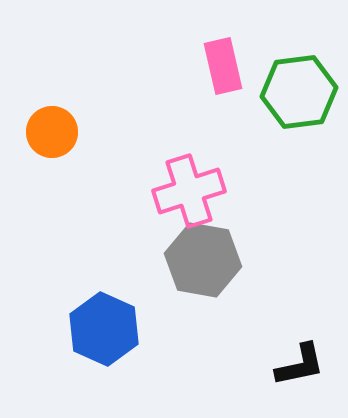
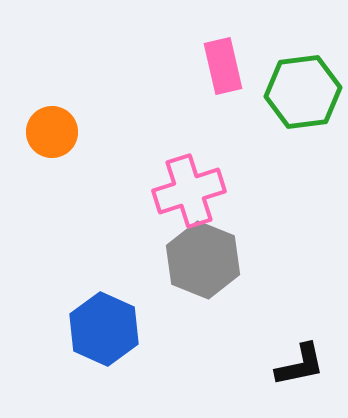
green hexagon: moved 4 px right
gray hexagon: rotated 12 degrees clockwise
